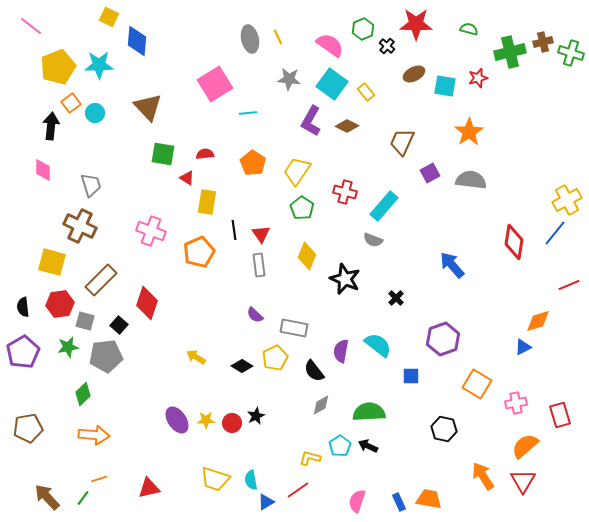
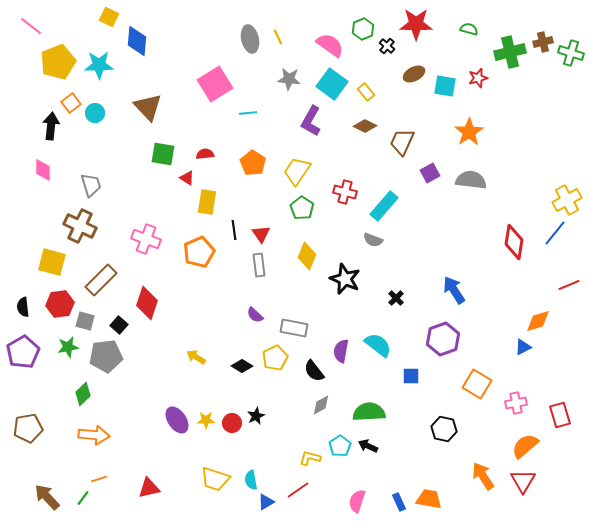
yellow pentagon at (58, 67): moved 5 px up
brown diamond at (347, 126): moved 18 px right
pink cross at (151, 231): moved 5 px left, 8 px down
blue arrow at (452, 265): moved 2 px right, 25 px down; rotated 8 degrees clockwise
